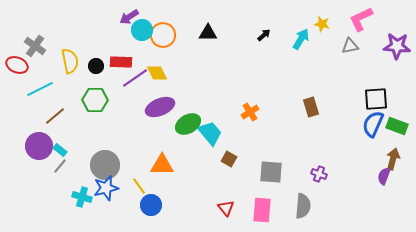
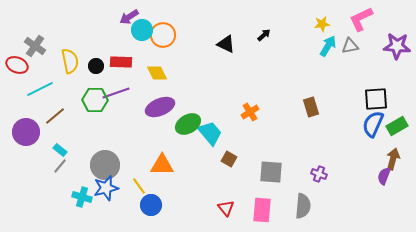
yellow star at (322, 24): rotated 21 degrees counterclockwise
black triangle at (208, 33): moved 18 px right, 11 px down; rotated 24 degrees clockwise
cyan arrow at (301, 39): moved 27 px right, 7 px down
purple line at (135, 78): moved 19 px left, 15 px down; rotated 16 degrees clockwise
green rectangle at (397, 126): rotated 50 degrees counterclockwise
purple circle at (39, 146): moved 13 px left, 14 px up
